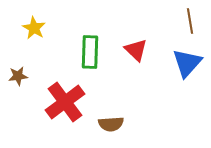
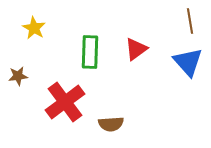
red triangle: moved 1 px up; rotated 40 degrees clockwise
blue triangle: moved 1 px right, 1 px up; rotated 24 degrees counterclockwise
